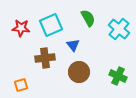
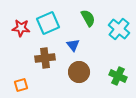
cyan square: moved 3 px left, 2 px up
